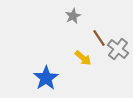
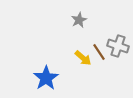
gray star: moved 6 px right, 4 px down
brown line: moved 14 px down
gray cross: moved 3 px up; rotated 20 degrees counterclockwise
